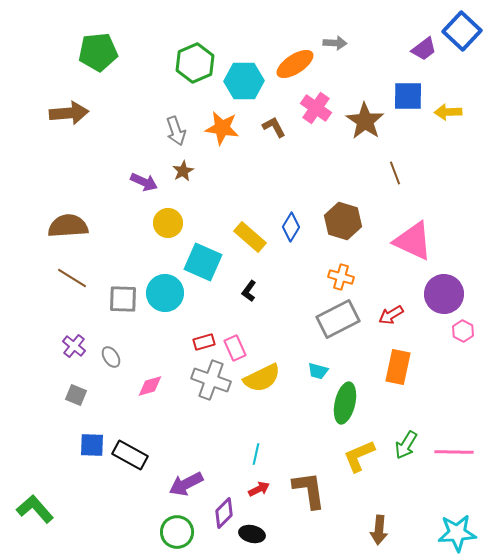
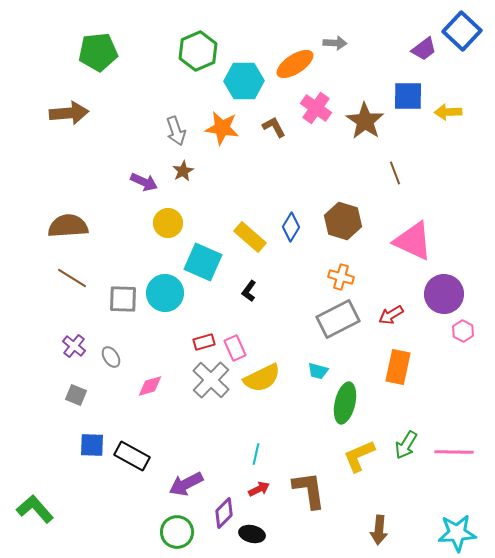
green hexagon at (195, 63): moved 3 px right, 12 px up
gray cross at (211, 380): rotated 24 degrees clockwise
black rectangle at (130, 455): moved 2 px right, 1 px down
